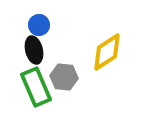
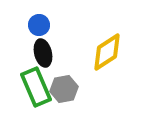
black ellipse: moved 9 px right, 3 px down
gray hexagon: moved 12 px down; rotated 16 degrees counterclockwise
